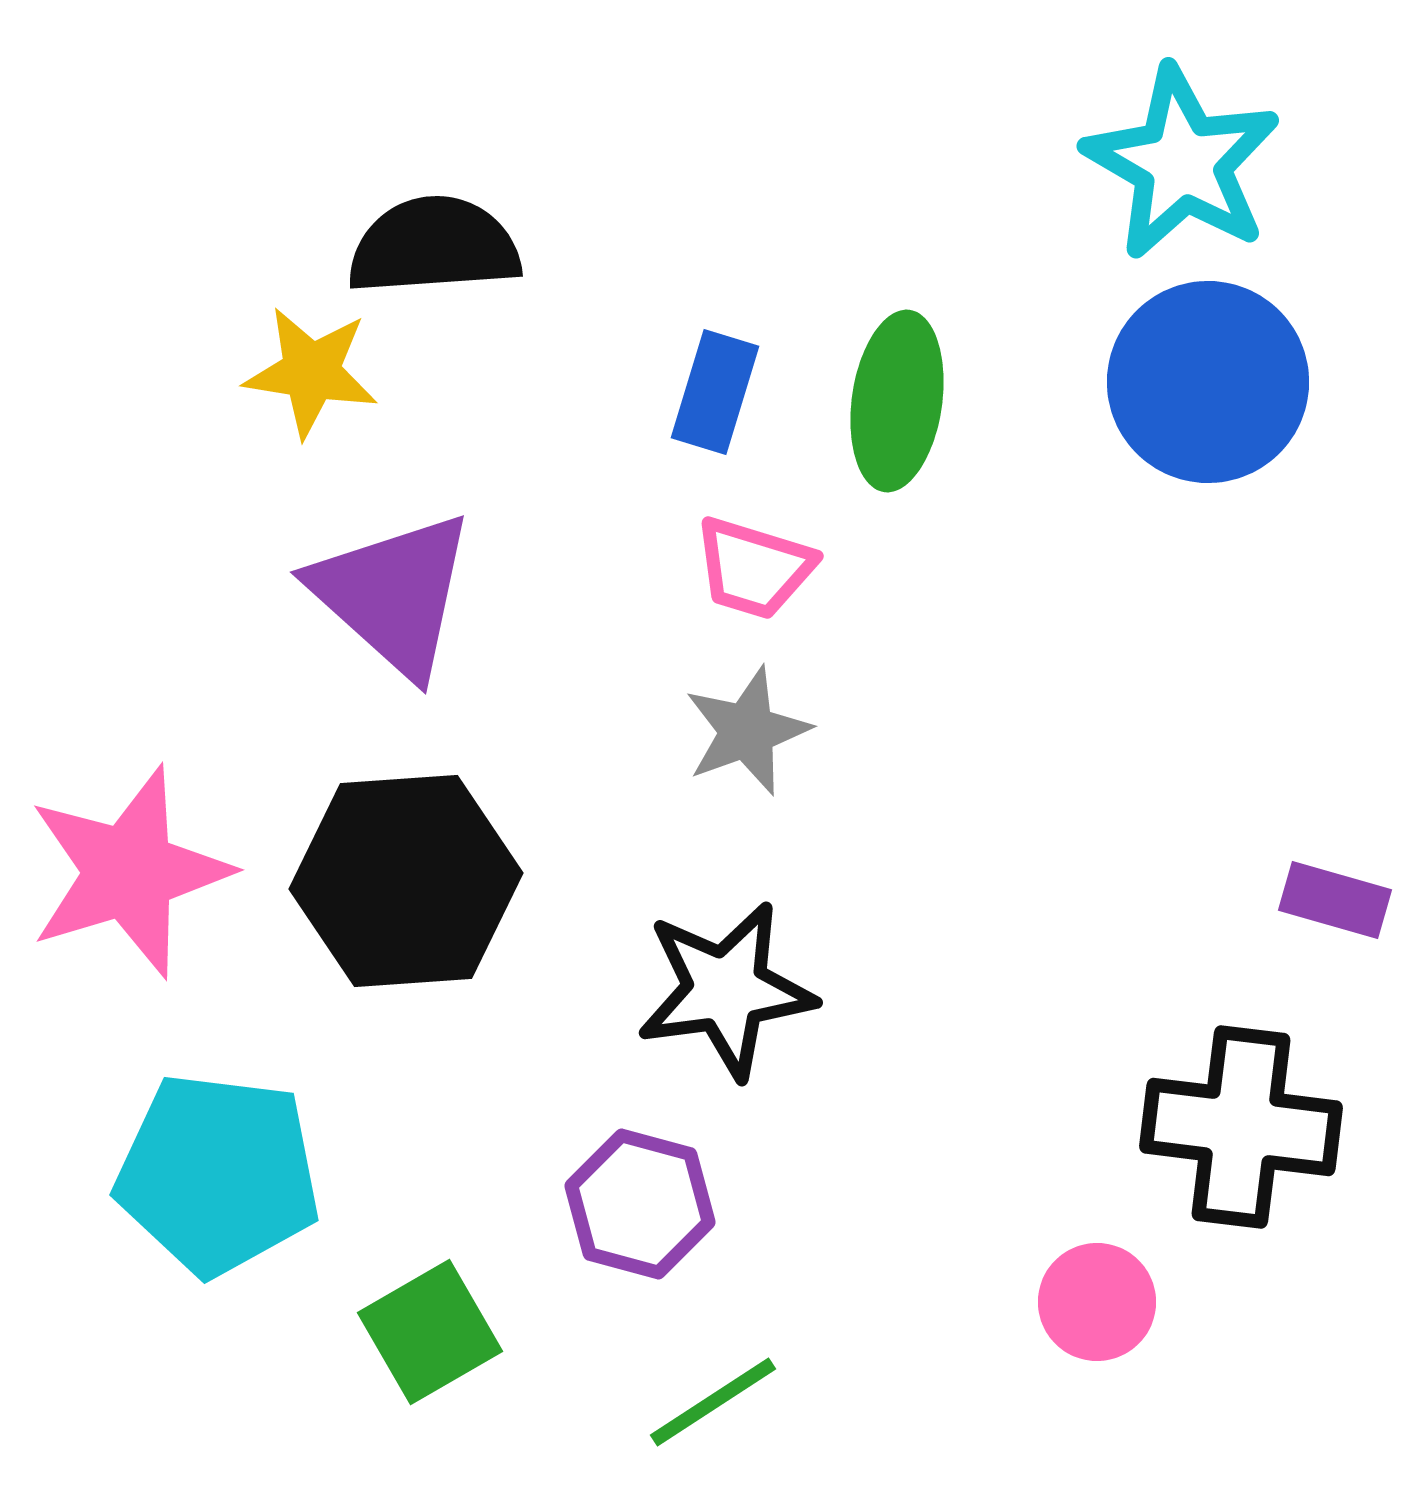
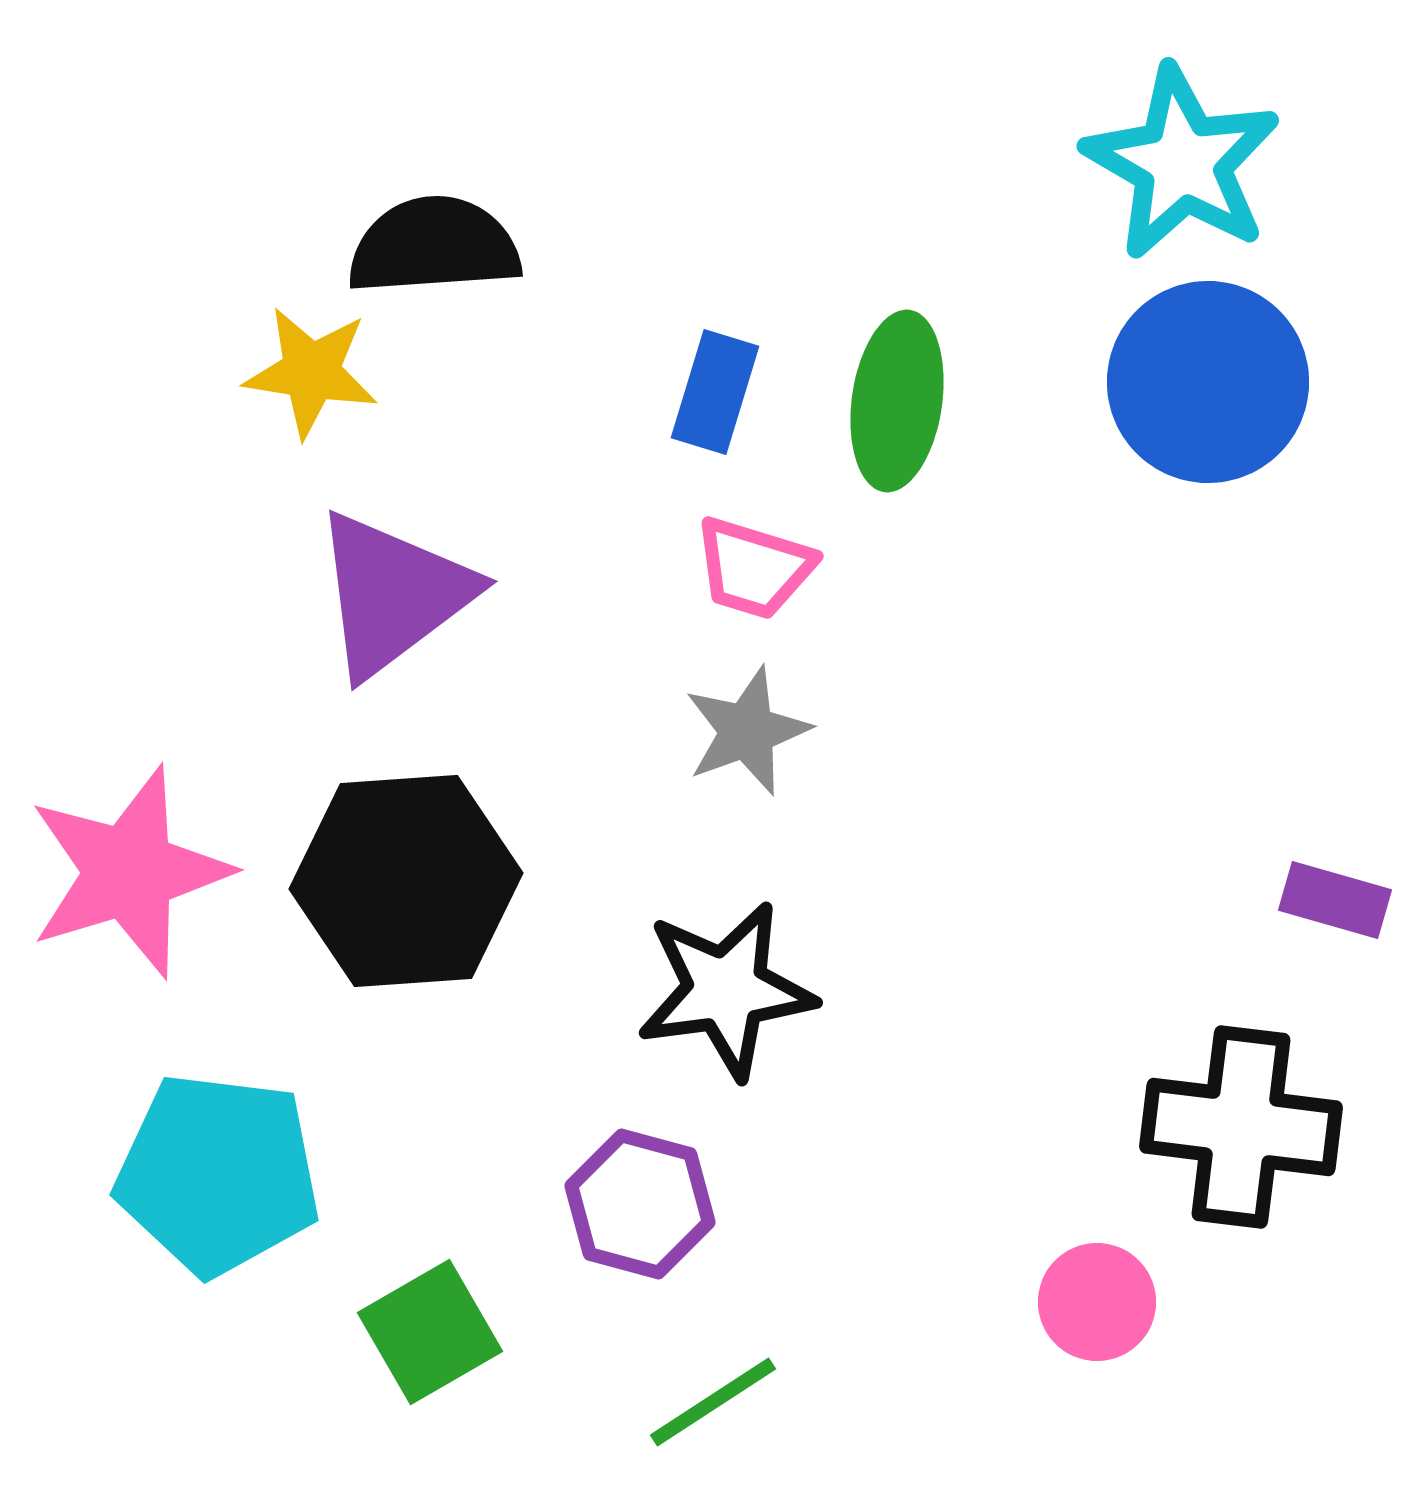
purple triangle: rotated 41 degrees clockwise
